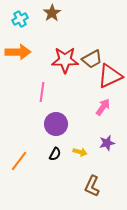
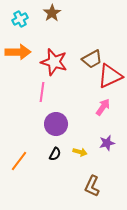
red star: moved 11 px left, 2 px down; rotated 16 degrees clockwise
